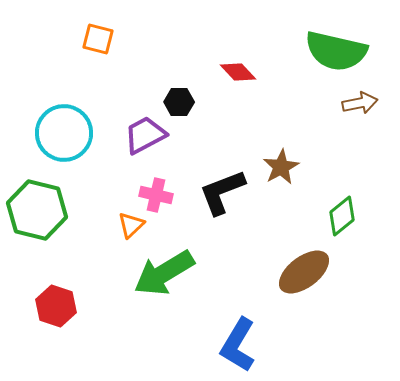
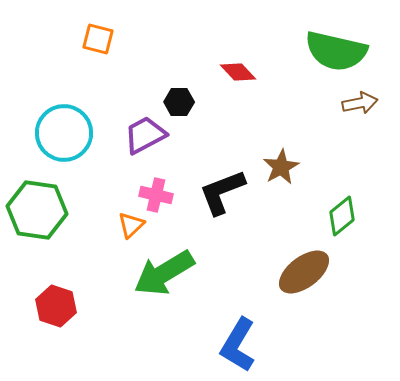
green hexagon: rotated 6 degrees counterclockwise
